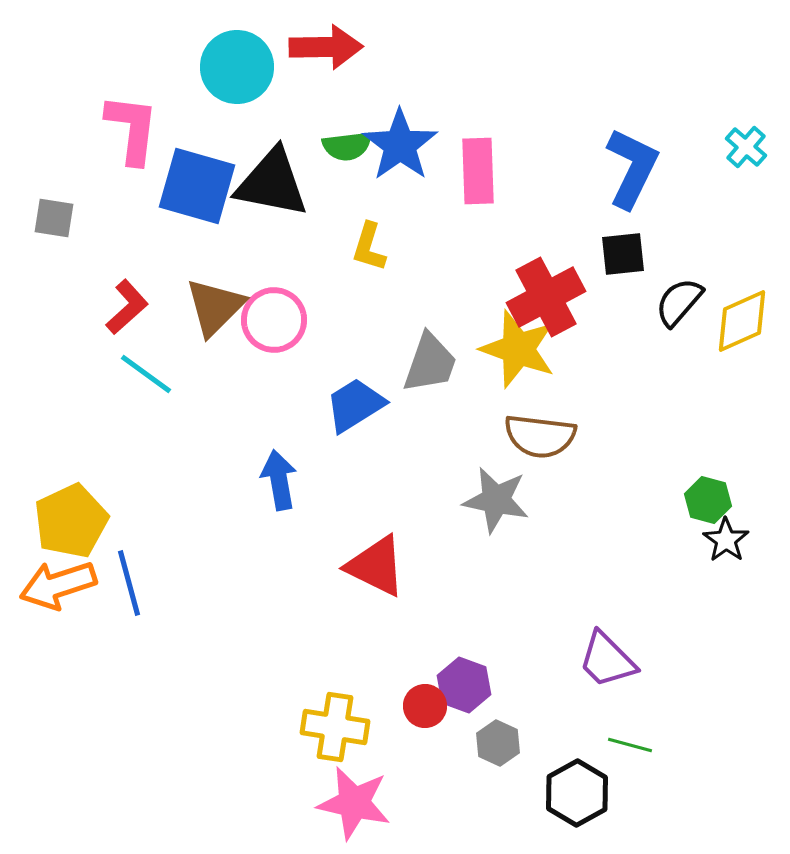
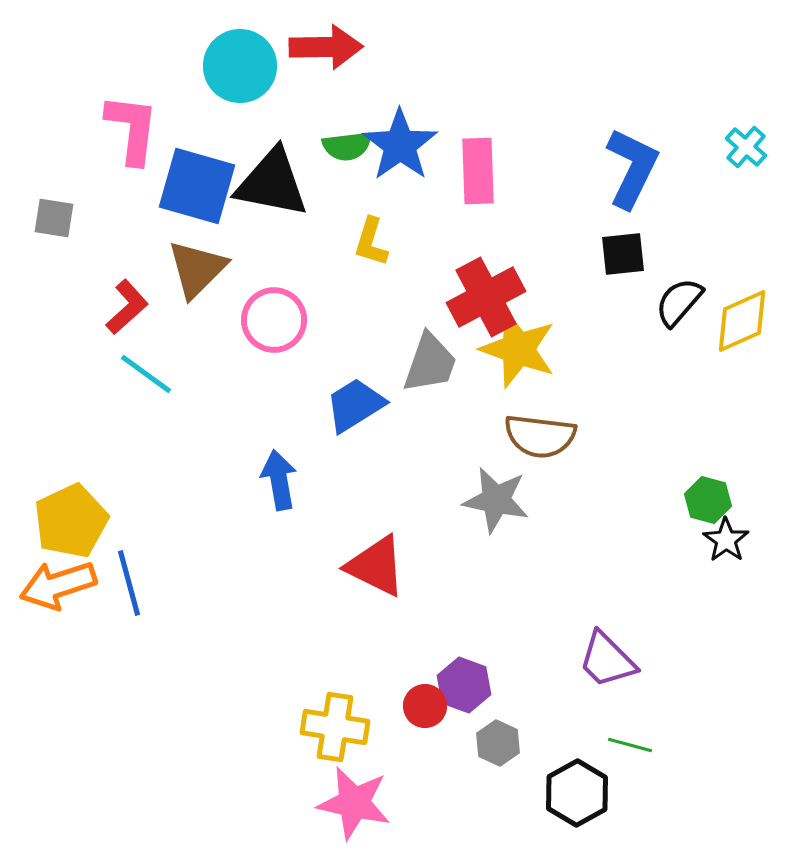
cyan circle: moved 3 px right, 1 px up
yellow L-shape: moved 2 px right, 5 px up
red cross: moved 60 px left
brown triangle: moved 18 px left, 38 px up
